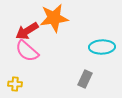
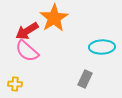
orange star: rotated 24 degrees counterclockwise
